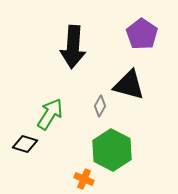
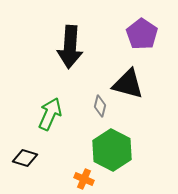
black arrow: moved 3 px left
black triangle: moved 1 px left, 1 px up
gray diamond: rotated 15 degrees counterclockwise
green arrow: rotated 8 degrees counterclockwise
black diamond: moved 14 px down
